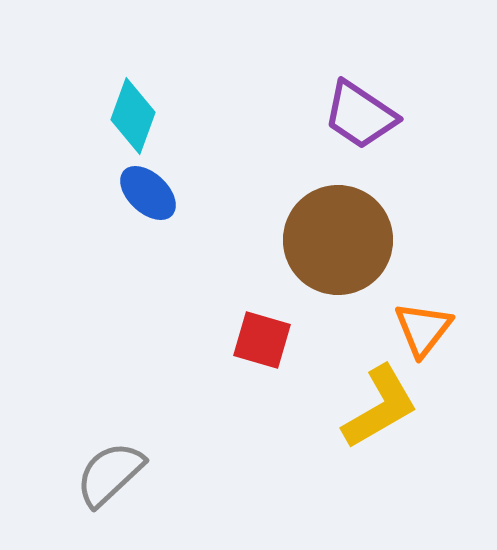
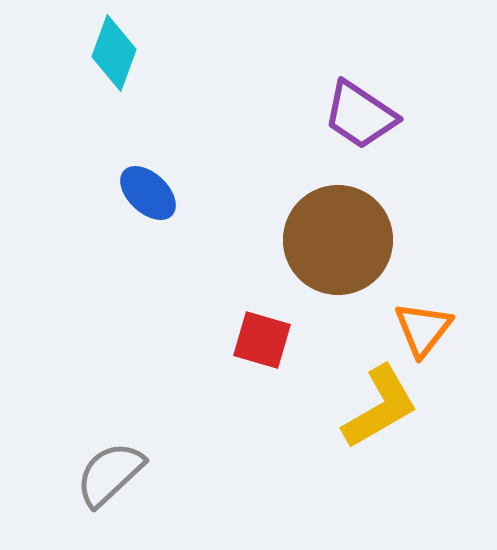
cyan diamond: moved 19 px left, 63 px up
